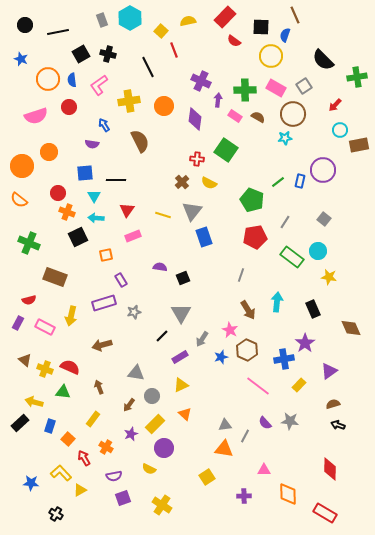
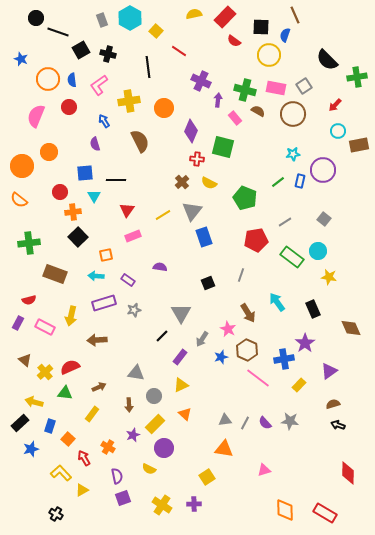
yellow semicircle at (188, 21): moved 6 px right, 7 px up
black circle at (25, 25): moved 11 px right, 7 px up
yellow square at (161, 31): moved 5 px left
black line at (58, 32): rotated 30 degrees clockwise
red line at (174, 50): moved 5 px right, 1 px down; rotated 35 degrees counterclockwise
black square at (81, 54): moved 4 px up
yellow circle at (271, 56): moved 2 px left, 1 px up
black semicircle at (323, 60): moved 4 px right
black line at (148, 67): rotated 20 degrees clockwise
pink rectangle at (276, 88): rotated 18 degrees counterclockwise
green cross at (245, 90): rotated 15 degrees clockwise
orange circle at (164, 106): moved 2 px down
pink semicircle at (36, 116): rotated 130 degrees clockwise
pink rectangle at (235, 116): moved 2 px down; rotated 16 degrees clockwise
brown semicircle at (258, 117): moved 6 px up
purple diamond at (195, 119): moved 4 px left, 12 px down; rotated 15 degrees clockwise
blue arrow at (104, 125): moved 4 px up
cyan circle at (340, 130): moved 2 px left, 1 px down
cyan star at (285, 138): moved 8 px right, 16 px down
purple semicircle at (92, 144): moved 3 px right; rotated 64 degrees clockwise
green square at (226, 150): moved 3 px left, 3 px up; rotated 20 degrees counterclockwise
red circle at (58, 193): moved 2 px right, 1 px up
green pentagon at (252, 200): moved 7 px left, 2 px up
orange cross at (67, 212): moved 6 px right; rotated 28 degrees counterclockwise
yellow line at (163, 215): rotated 49 degrees counterclockwise
cyan arrow at (96, 218): moved 58 px down
gray line at (285, 222): rotated 24 degrees clockwise
black square at (78, 237): rotated 18 degrees counterclockwise
red pentagon at (255, 237): moved 1 px right, 3 px down
green cross at (29, 243): rotated 30 degrees counterclockwise
brown rectangle at (55, 277): moved 3 px up
black square at (183, 278): moved 25 px right, 5 px down
purple rectangle at (121, 280): moved 7 px right; rotated 24 degrees counterclockwise
cyan arrow at (277, 302): rotated 42 degrees counterclockwise
brown arrow at (248, 310): moved 3 px down
gray star at (134, 312): moved 2 px up
pink star at (230, 330): moved 2 px left, 1 px up
brown arrow at (102, 345): moved 5 px left, 5 px up; rotated 12 degrees clockwise
purple rectangle at (180, 357): rotated 21 degrees counterclockwise
red semicircle at (70, 367): rotated 48 degrees counterclockwise
yellow cross at (45, 369): moved 3 px down; rotated 28 degrees clockwise
pink line at (258, 386): moved 8 px up
brown arrow at (99, 387): rotated 88 degrees clockwise
green triangle at (63, 392): moved 2 px right, 1 px down
gray circle at (152, 396): moved 2 px right
brown arrow at (129, 405): rotated 40 degrees counterclockwise
yellow rectangle at (93, 419): moved 1 px left, 5 px up
gray triangle at (225, 425): moved 5 px up
purple star at (131, 434): moved 2 px right, 1 px down
gray line at (245, 436): moved 13 px up
orange cross at (106, 447): moved 2 px right
red diamond at (330, 469): moved 18 px right, 4 px down
pink triangle at (264, 470): rotated 16 degrees counterclockwise
purple semicircle at (114, 476): moved 3 px right; rotated 91 degrees counterclockwise
blue star at (31, 483): moved 34 px up; rotated 21 degrees counterclockwise
yellow triangle at (80, 490): moved 2 px right
orange diamond at (288, 494): moved 3 px left, 16 px down
purple cross at (244, 496): moved 50 px left, 8 px down
